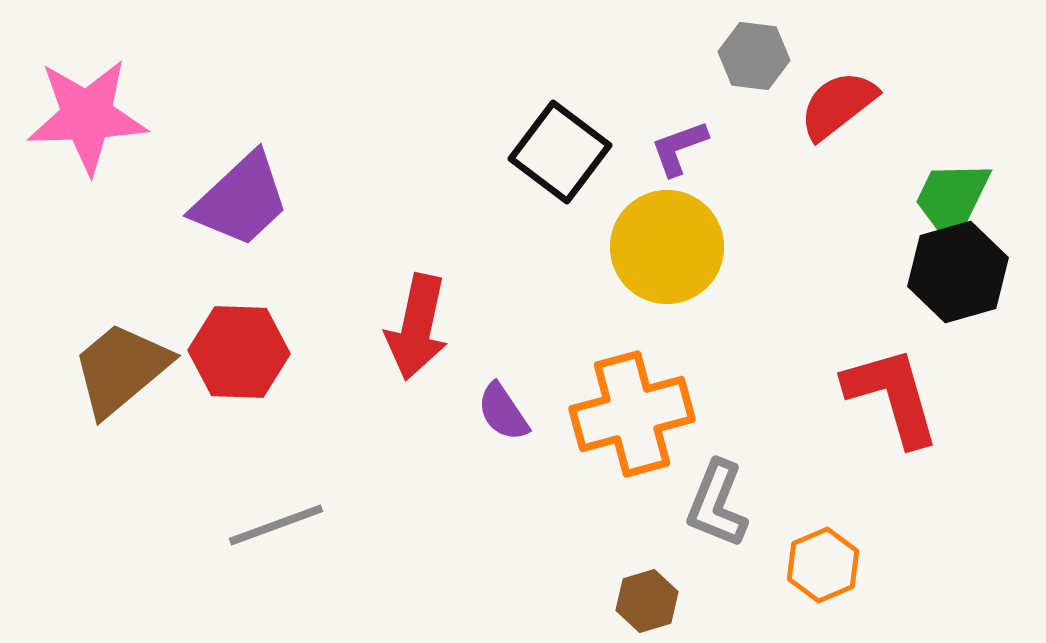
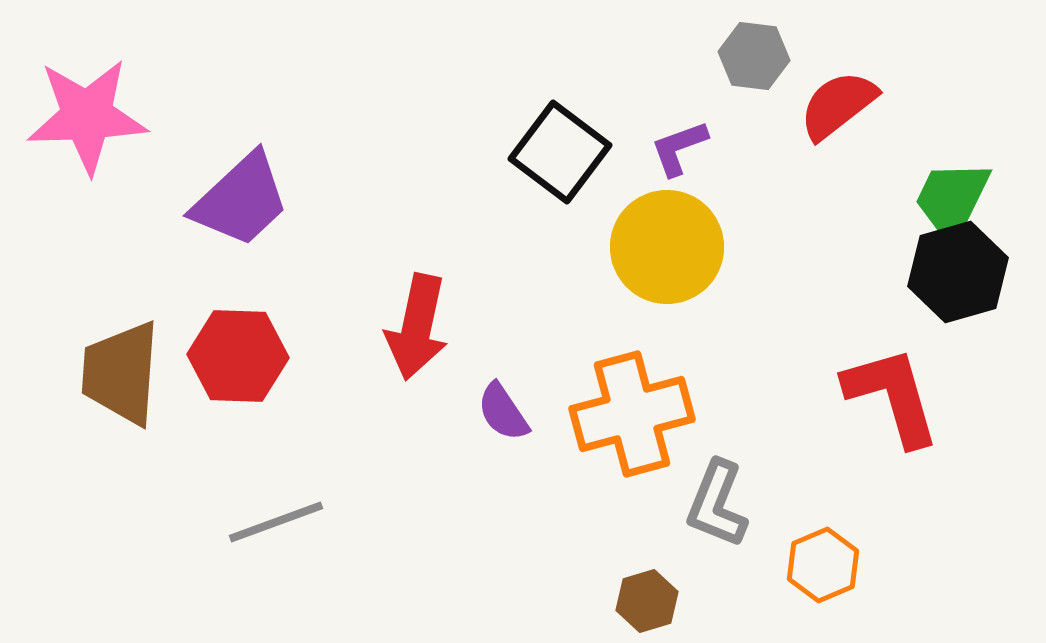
red hexagon: moved 1 px left, 4 px down
brown trapezoid: moved 4 px down; rotated 46 degrees counterclockwise
gray line: moved 3 px up
